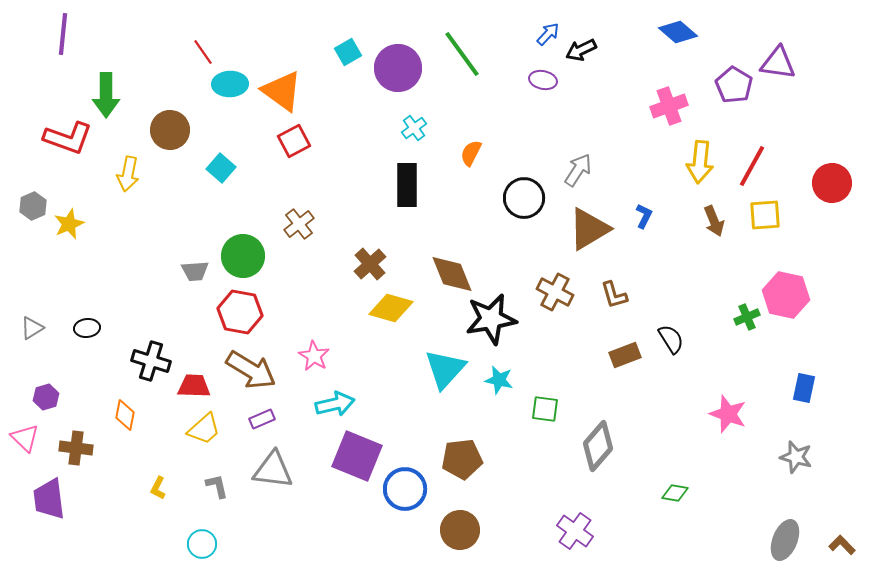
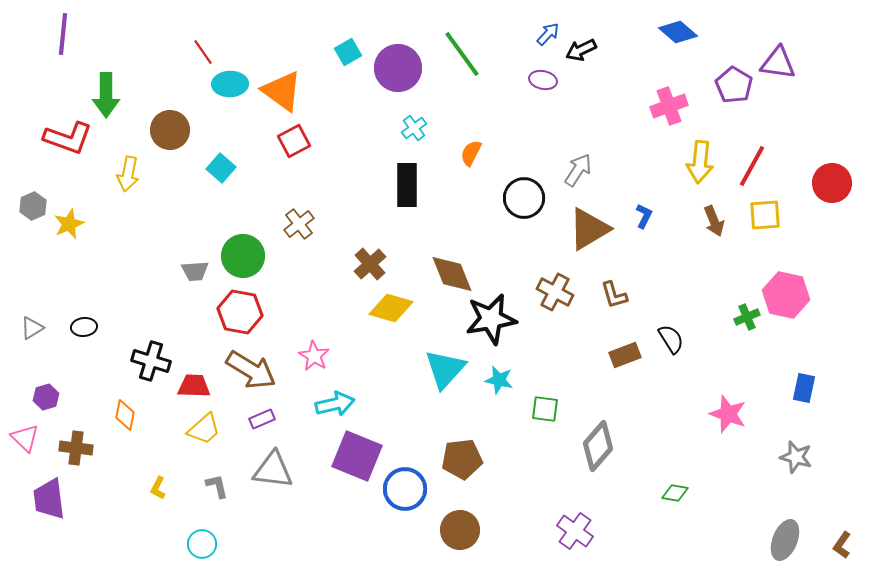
black ellipse at (87, 328): moved 3 px left, 1 px up
brown L-shape at (842, 545): rotated 100 degrees counterclockwise
